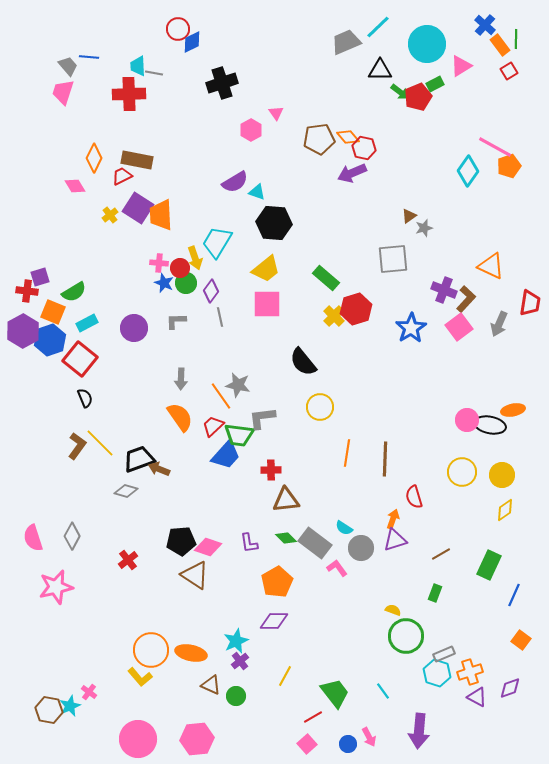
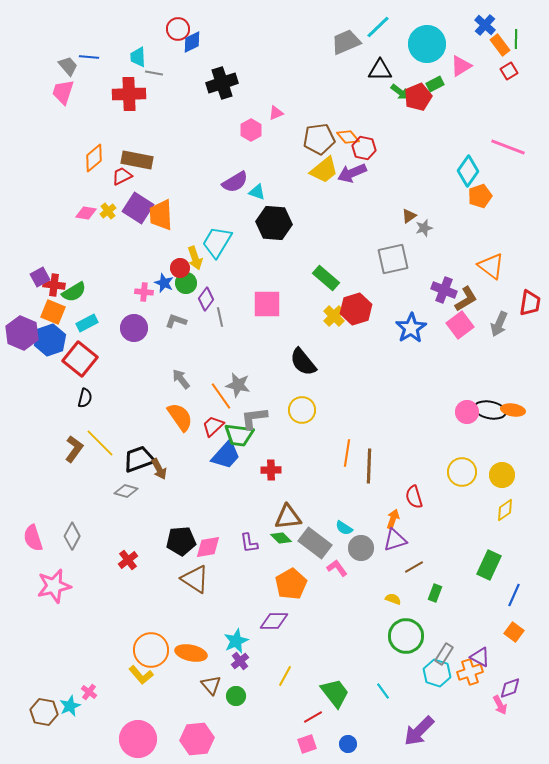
cyan trapezoid at (138, 66): moved 9 px up
pink triangle at (276, 113): rotated 42 degrees clockwise
pink line at (495, 147): moved 13 px right; rotated 8 degrees counterclockwise
orange diamond at (94, 158): rotated 24 degrees clockwise
orange pentagon at (509, 166): moved 29 px left, 30 px down
pink diamond at (75, 186): moved 11 px right, 27 px down; rotated 50 degrees counterclockwise
yellow cross at (110, 215): moved 2 px left, 4 px up
gray square at (393, 259): rotated 8 degrees counterclockwise
pink cross at (159, 263): moved 15 px left, 29 px down
orange triangle at (491, 266): rotated 12 degrees clockwise
yellow trapezoid at (266, 269): moved 58 px right, 99 px up
purple square at (40, 277): rotated 12 degrees counterclockwise
red cross at (27, 291): moved 27 px right, 6 px up
purple diamond at (211, 291): moved 5 px left, 8 px down
brown L-shape at (466, 299): rotated 16 degrees clockwise
gray L-shape at (176, 321): rotated 20 degrees clockwise
pink square at (459, 327): moved 1 px right, 2 px up
purple hexagon at (23, 331): moved 1 px left, 2 px down; rotated 8 degrees counterclockwise
gray arrow at (181, 379): rotated 140 degrees clockwise
black semicircle at (85, 398): rotated 36 degrees clockwise
yellow circle at (320, 407): moved 18 px left, 3 px down
orange ellipse at (513, 410): rotated 20 degrees clockwise
gray L-shape at (262, 418): moved 8 px left
pink circle at (467, 420): moved 8 px up
black ellipse at (490, 425): moved 15 px up
brown L-shape at (77, 446): moved 3 px left, 3 px down
brown line at (385, 459): moved 16 px left, 7 px down
brown arrow at (159, 469): rotated 140 degrees counterclockwise
brown triangle at (286, 500): moved 2 px right, 17 px down
green diamond at (286, 538): moved 5 px left
pink diamond at (208, 547): rotated 28 degrees counterclockwise
brown line at (441, 554): moved 27 px left, 13 px down
brown triangle at (195, 575): moved 4 px down
orange pentagon at (277, 582): moved 14 px right, 2 px down
pink star at (56, 587): moved 2 px left, 1 px up
yellow semicircle at (393, 610): moved 11 px up
orange square at (521, 640): moved 7 px left, 8 px up
gray rectangle at (444, 654): rotated 35 degrees counterclockwise
yellow L-shape at (140, 677): moved 1 px right, 2 px up
brown triangle at (211, 685): rotated 25 degrees clockwise
purple triangle at (477, 697): moved 3 px right, 40 px up
brown hexagon at (49, 710): moved 5 px left, 2 px down
purple arrow at (419, 731): rotated 40 degrees clockwise
pink arrow at (369, 737): moved 131 px right, 32 px up
pink square at (307, 744): rotated 24 degrees clockwise
